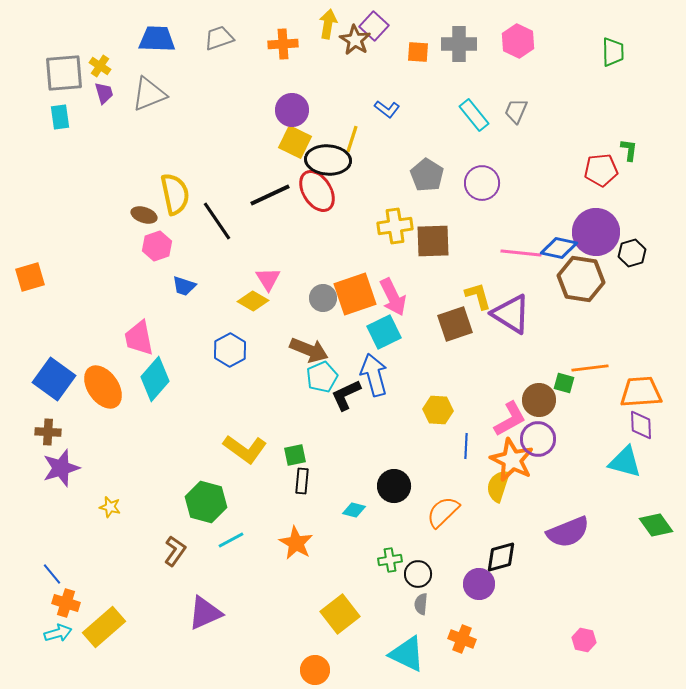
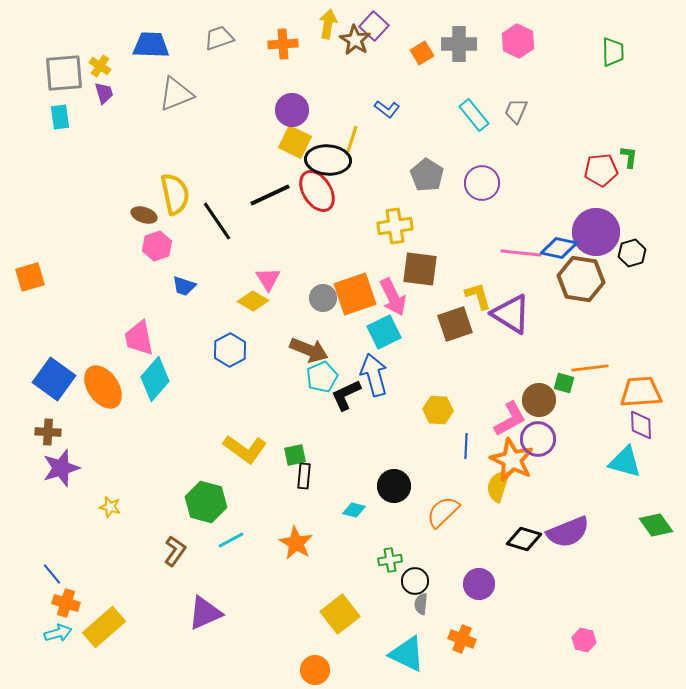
blue trapezoid at (157, 39): moved 6 px left, 6 px down
orange square at (418, 52): moved 4 px right, 1 px down; rotated 35 degrees counterclockwise
gray triangle at (149, 94): moved 27 px right
green L-shape at (629, 150): moved 7 px down
brown square at (433, 241): moved 13 px left, 28 px down; rotated 9 degrees clockwise
black rectangle at (302, 481): moved 2 px right, 5 px up
black diamond at (501, 557): moved 23 px right, 18 px up; rotated 32 degrees clockwise
black circle at (418, 574): moved 3 px left, 7 px down
